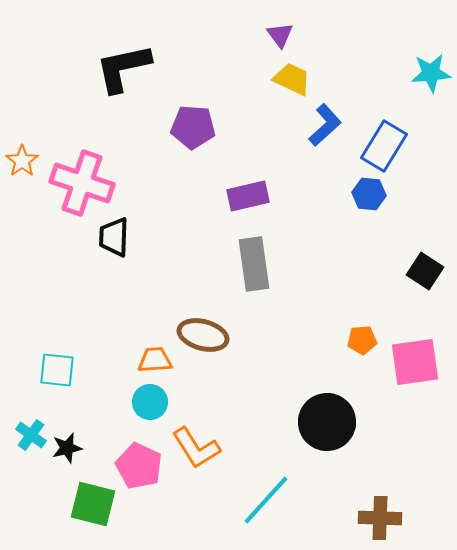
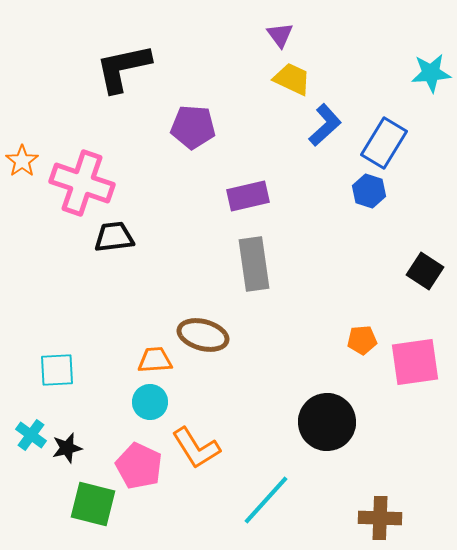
blue rectangle: moved 3 px up
blue hexagon: moved 3 px up; rotated 12 degrees clockwise
black trapezoid: rotated 81 degrees clockwise
cyan square: rotated 9 degrees counterclockwise
